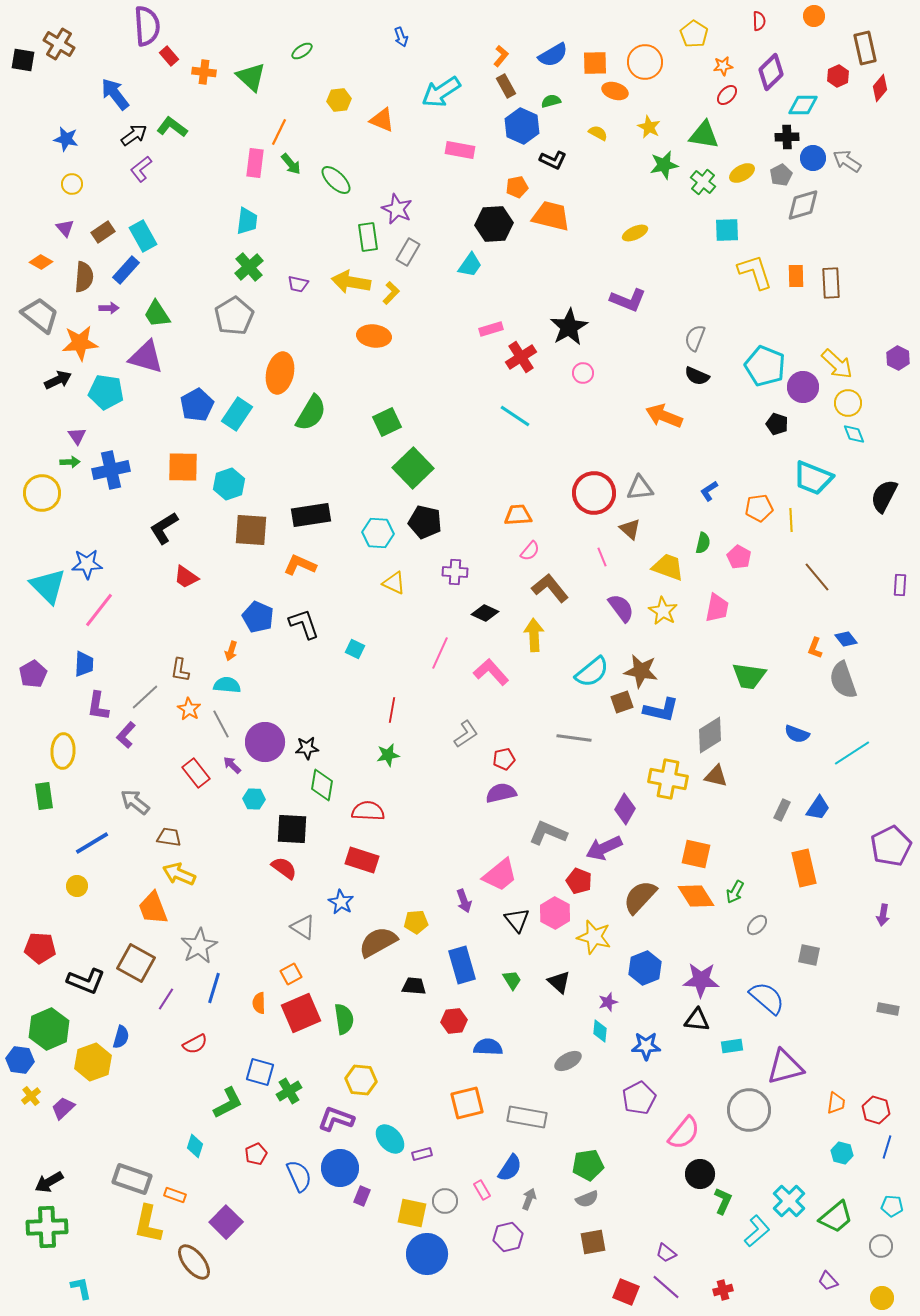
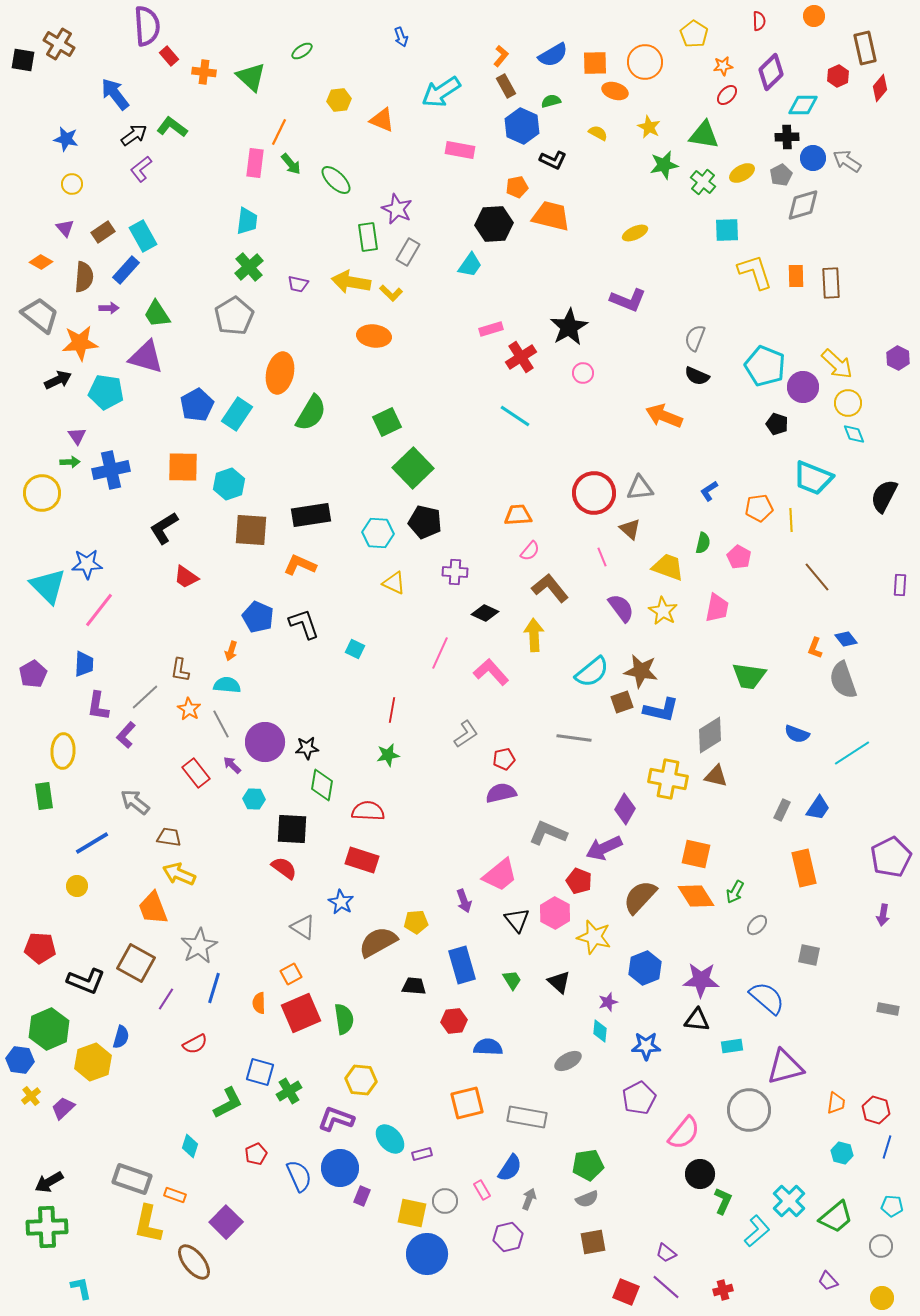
yellow L-shape at (391, 293): rotated 90 degrees clockwise
purple pentagon at (891, 846): moved 11 px down
cyan diamond at (195, 1146): moved 5 px left
